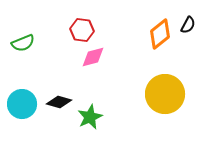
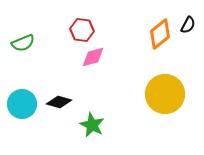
green star: moved 2 px right, 8 px down; rotated 20 degrees counterclockwise
